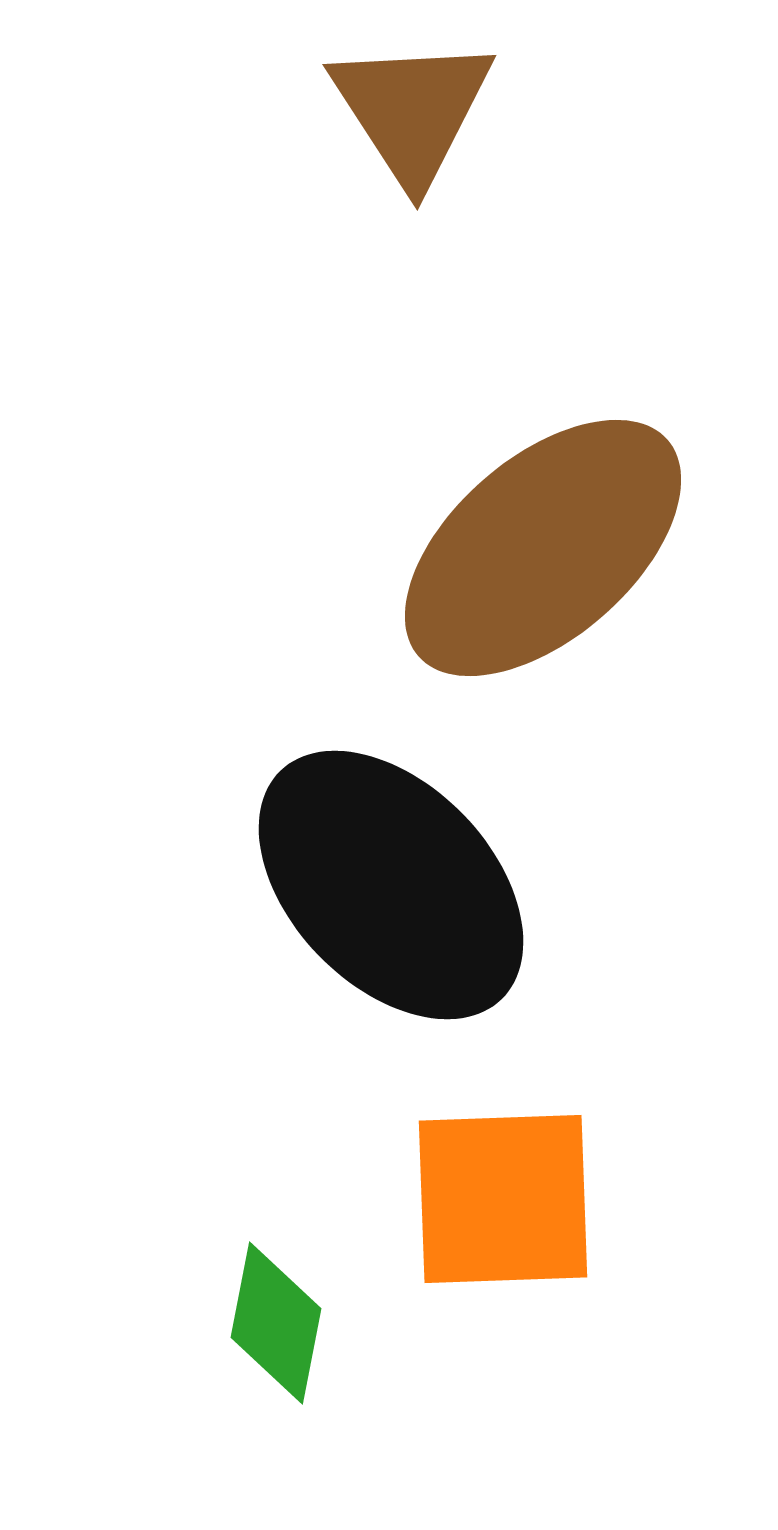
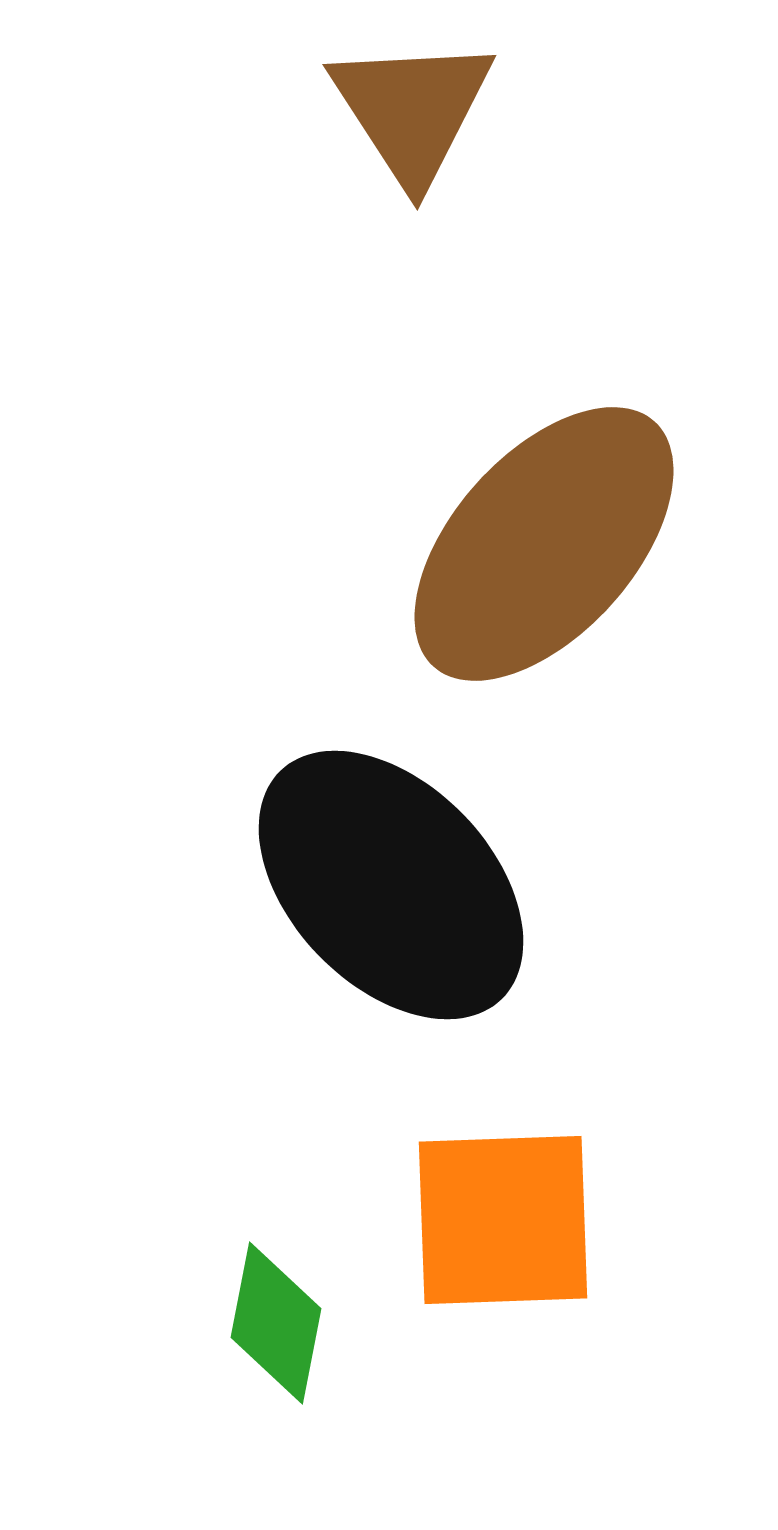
brown ellipse: moved 1 px right, 4 px up; rotated 7 degrees counterclockwise
orange square: moved 21 px down
